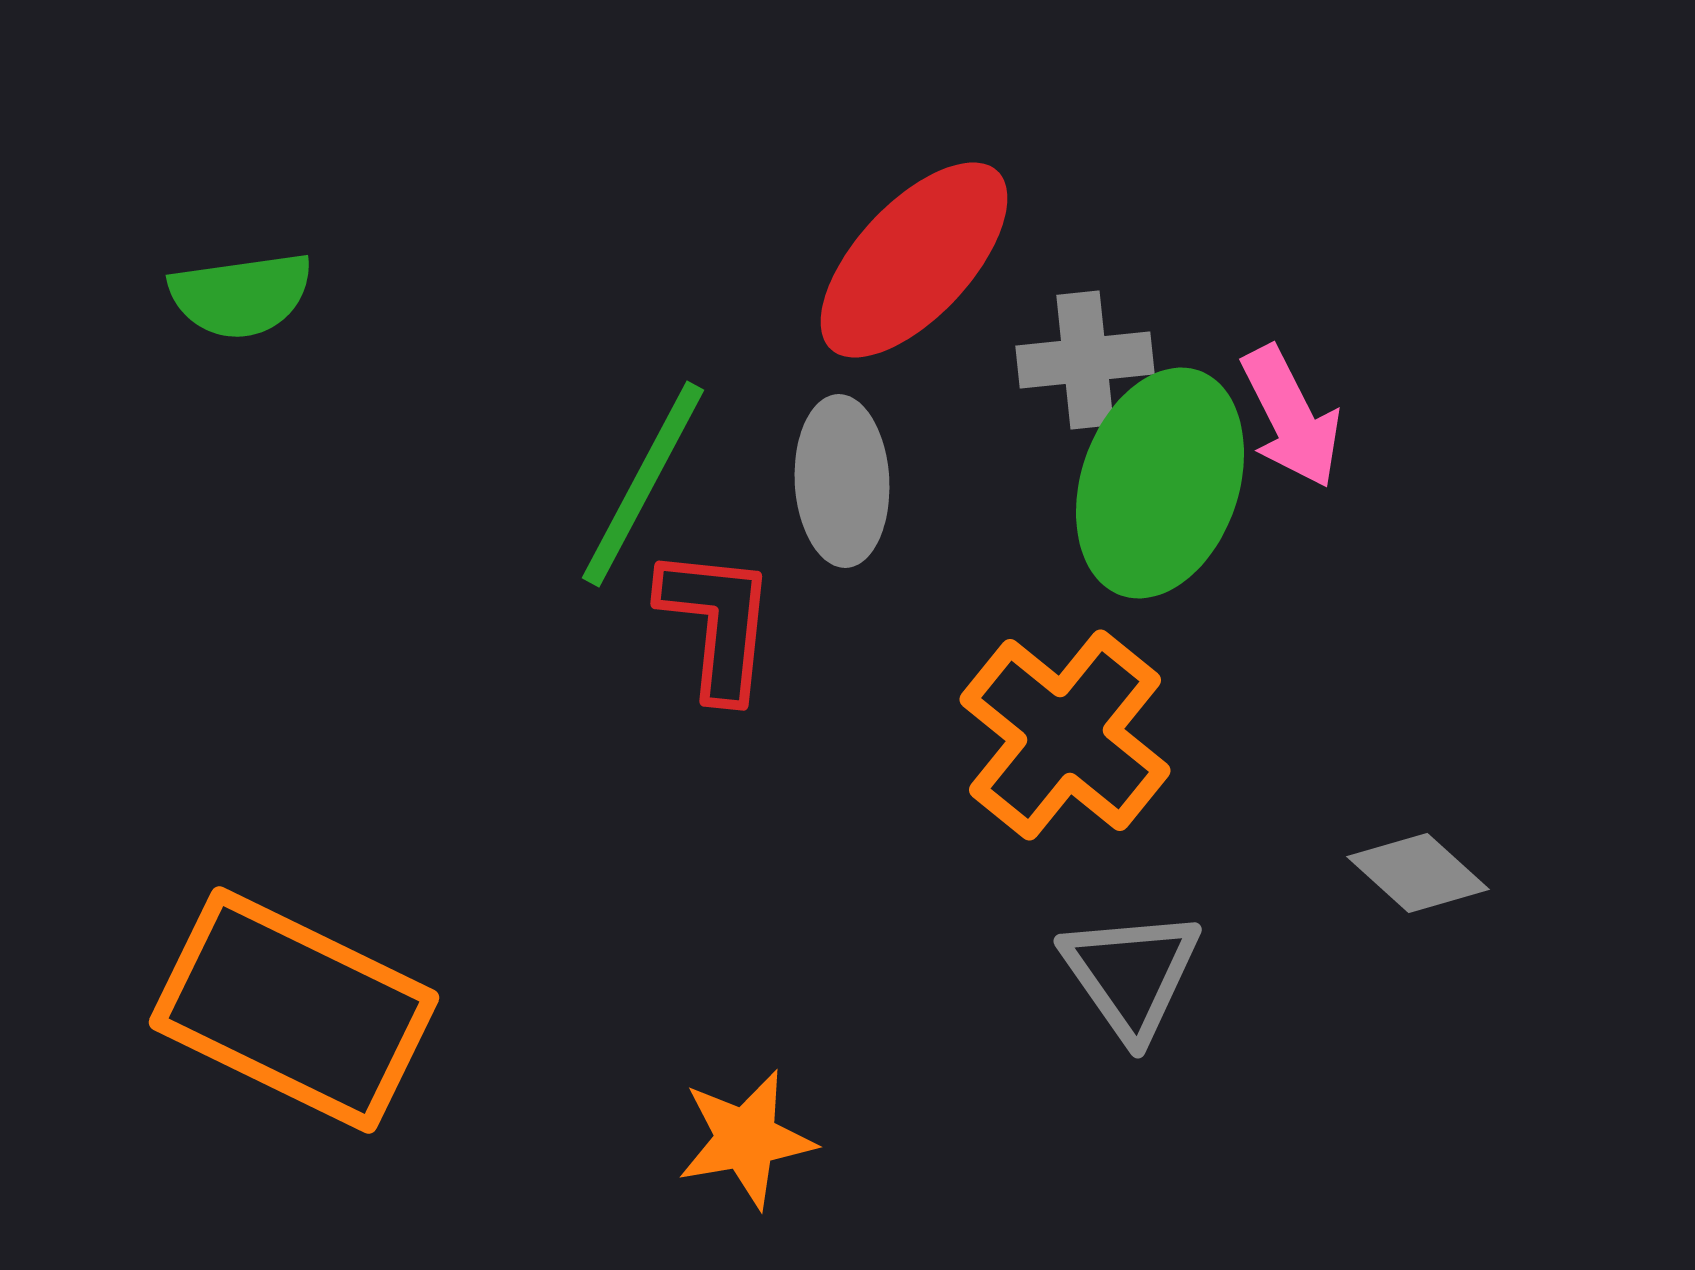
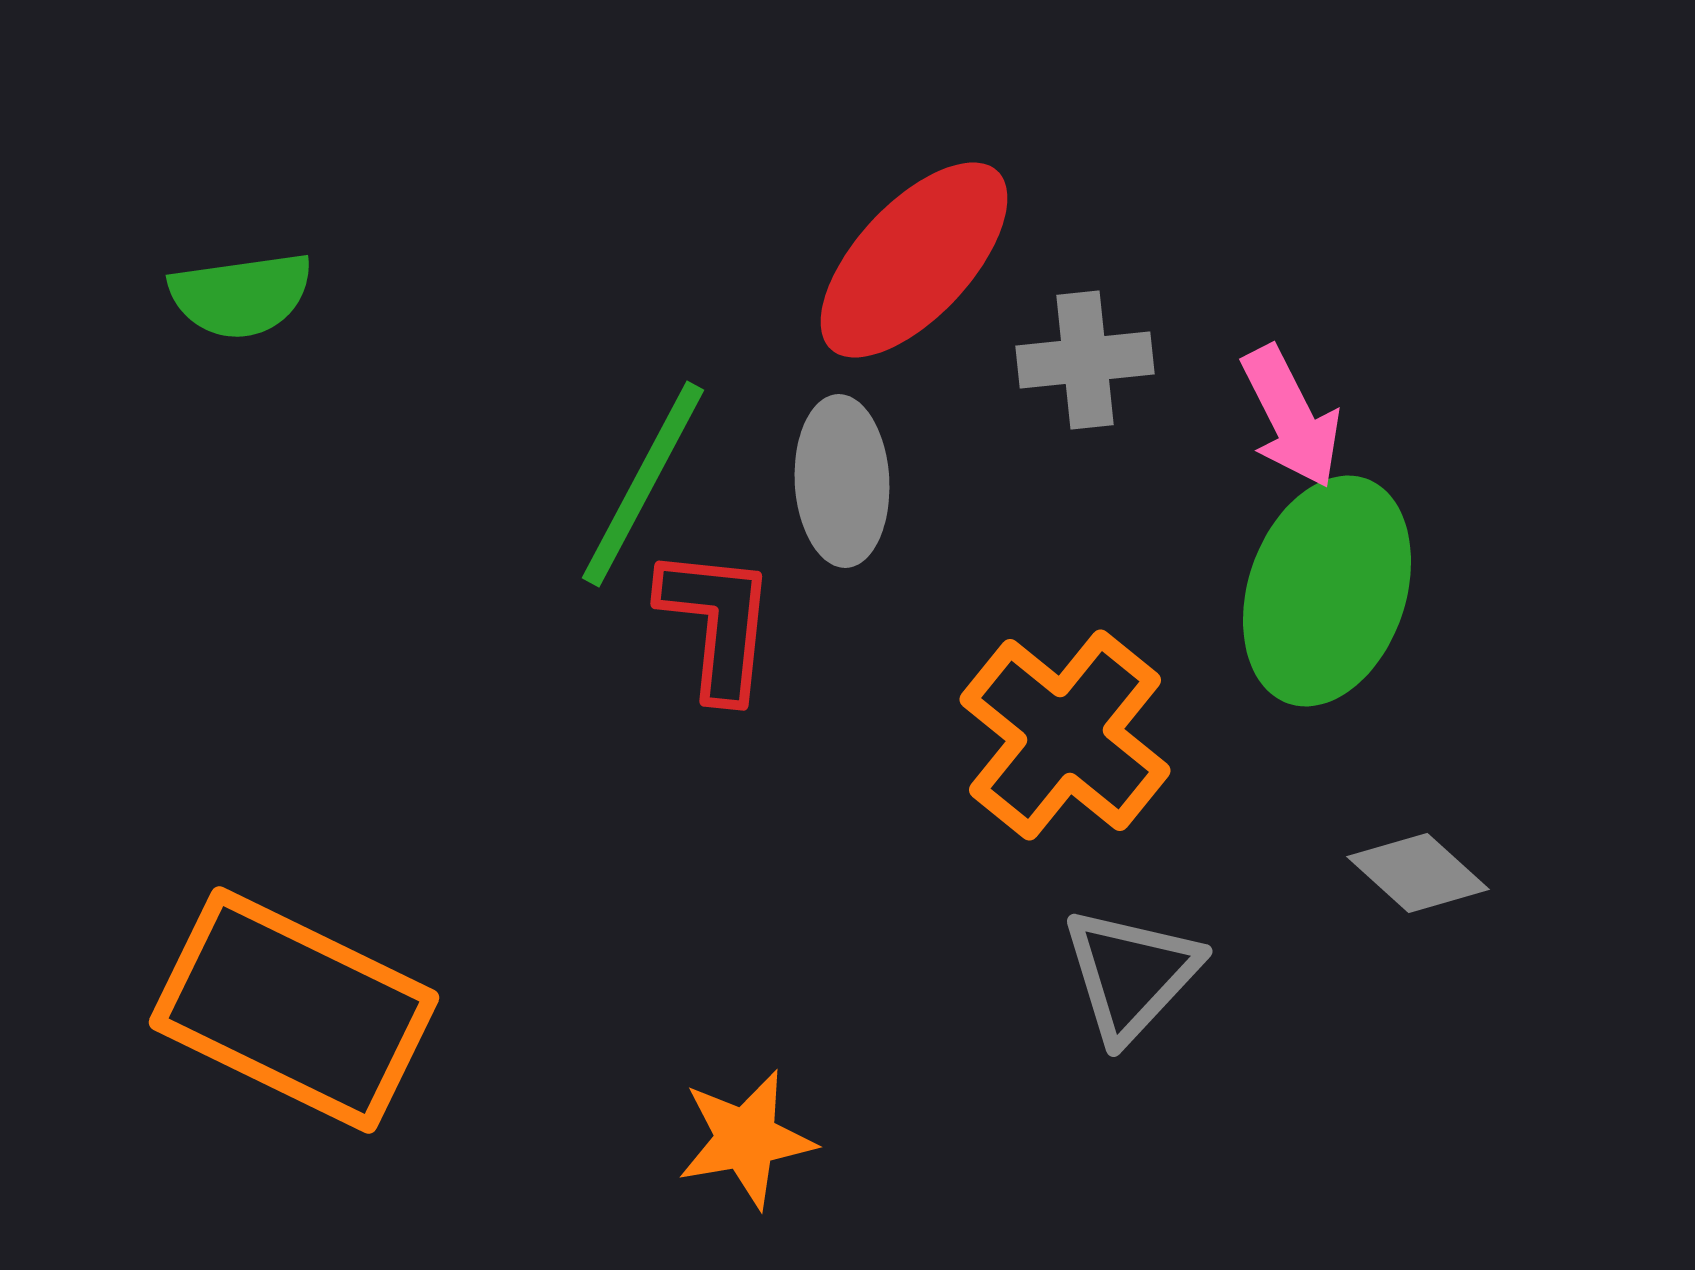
green ellipse: moved 167 px right, 108 px down
gray triangle: rotated 18 degrees clockwise
